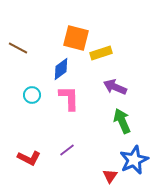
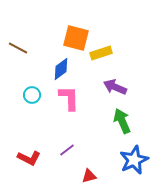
red triangle: moved 21 px left; rotated 42 degrees clockwise
